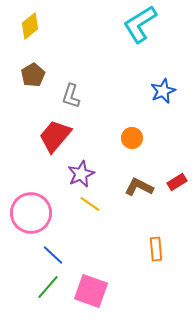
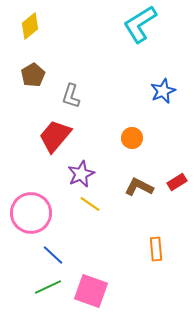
green line: rotated 24 degrees clockwise
